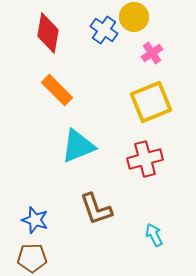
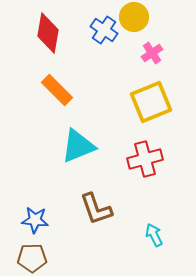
blue star: rotated 12 degrees counterclockwise
